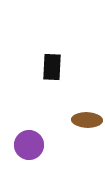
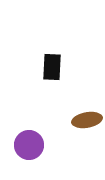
brown ellipse: rotated 12 degrees counterclockwise
